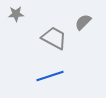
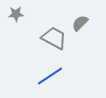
gray semicircle: moved 3 px left, 1 px down
blue line: rotated 16 degrees counterclockwise
